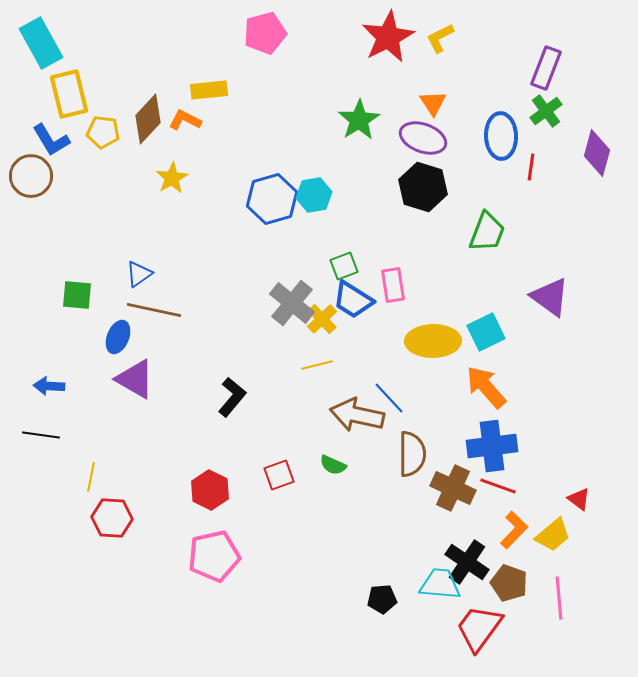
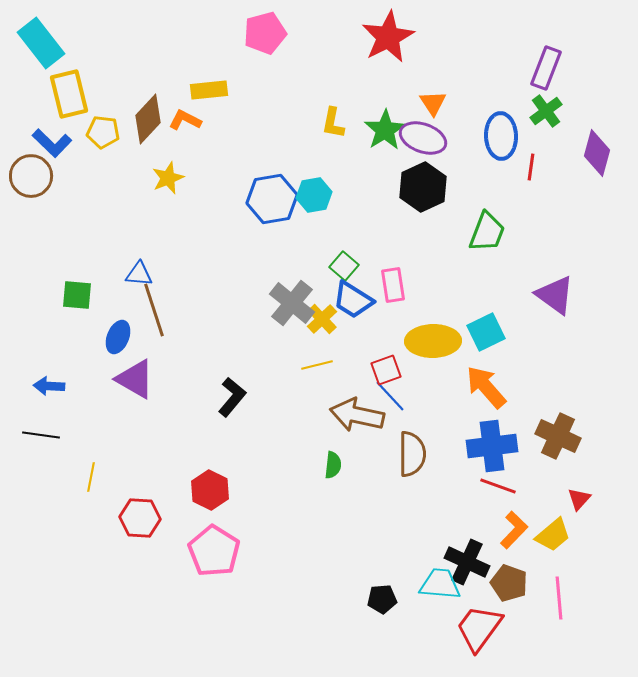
yellow L-shape at (440, 38): moved 107 px left, 85 px down; rotated 52 degrees counterclockwise
cyan rectangle at (41, 43): rotated 9 degrees counterclockwise
green star at (359, 120): moved 26 px right, 10 px down
blue L-shape at (51, 140): moved 1 px right, 3 px down; rotated 15 degrees counterclockwise
yellow star at (172, 178): moved 4 px left; rotated 8 degrees clockwise
black hexagon at (423, 187): rotated 18 degrees clockwise
blue hexagon at (272, 199): rotated 6 degrees clockwise
green square at (344, 266): rotated 28 degrees counterclockwise
blue triangle at (139, 274): rotated 40 degrees clockwise
purple triangle at (550, 297): moved 5 px right, 2 px up
brown line at (154, 310): rotated 60 degrees clockwise
blue line at (389, 398): moved 1 px right, 2 px up
green semicircle at (333, 465): rotated 108 degrees counterclockwise
red square at (279, 475): moved 107 px right, 105 px up
brown cross at (453, 488): moved 105 px right, 52 px up
red triangle at (579, 499): rotated 35 degrees clockwise
red hexagon at (112, 518): moved 28 px right
pink pentagon at (214, 556): moved 5 px up; rotated 27 degrees counterclockwise
black cross at (467, 562): rotated 9 degrees counterclockwise
